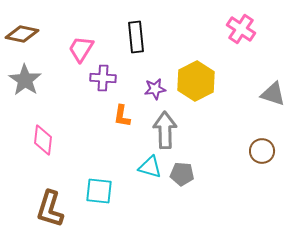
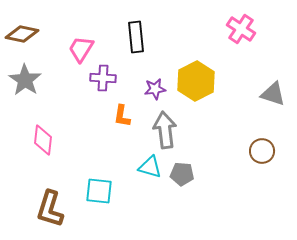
gray arrow: rotated 6 degrees counterclockwise
